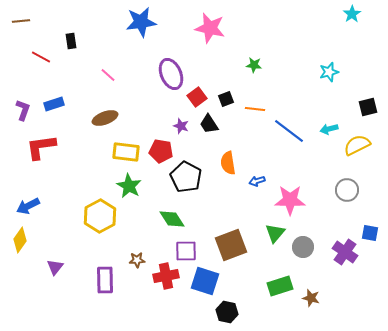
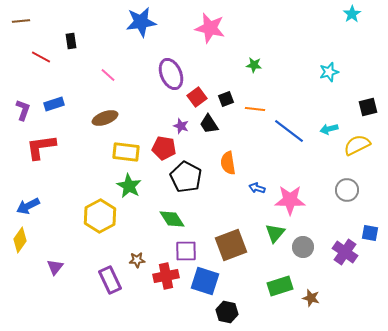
red pentagon at (161, 151): moved 3 px right, 3 px up
blue arrow at (257, 181): moved 7 px down; rotated 35 degrees clockwise
purple rectangle at (105, 280): moved 5 px right; rotated 24 degrees counterclockwise
